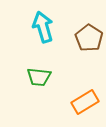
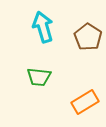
brown pentagon: moved 1 px left, 1 px up
